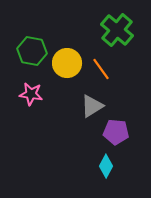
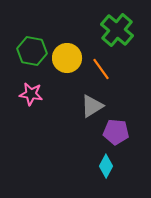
yellow circle: moved 5 px up
